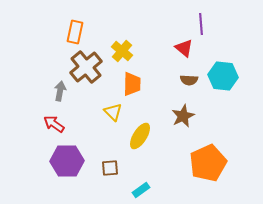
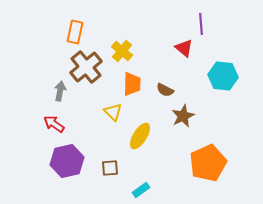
brown semicircle: moved 24 px left, 10 px down; rotated 24 degrees clockwise
purple hexagon: rotated 12 degrees counterclockwise
